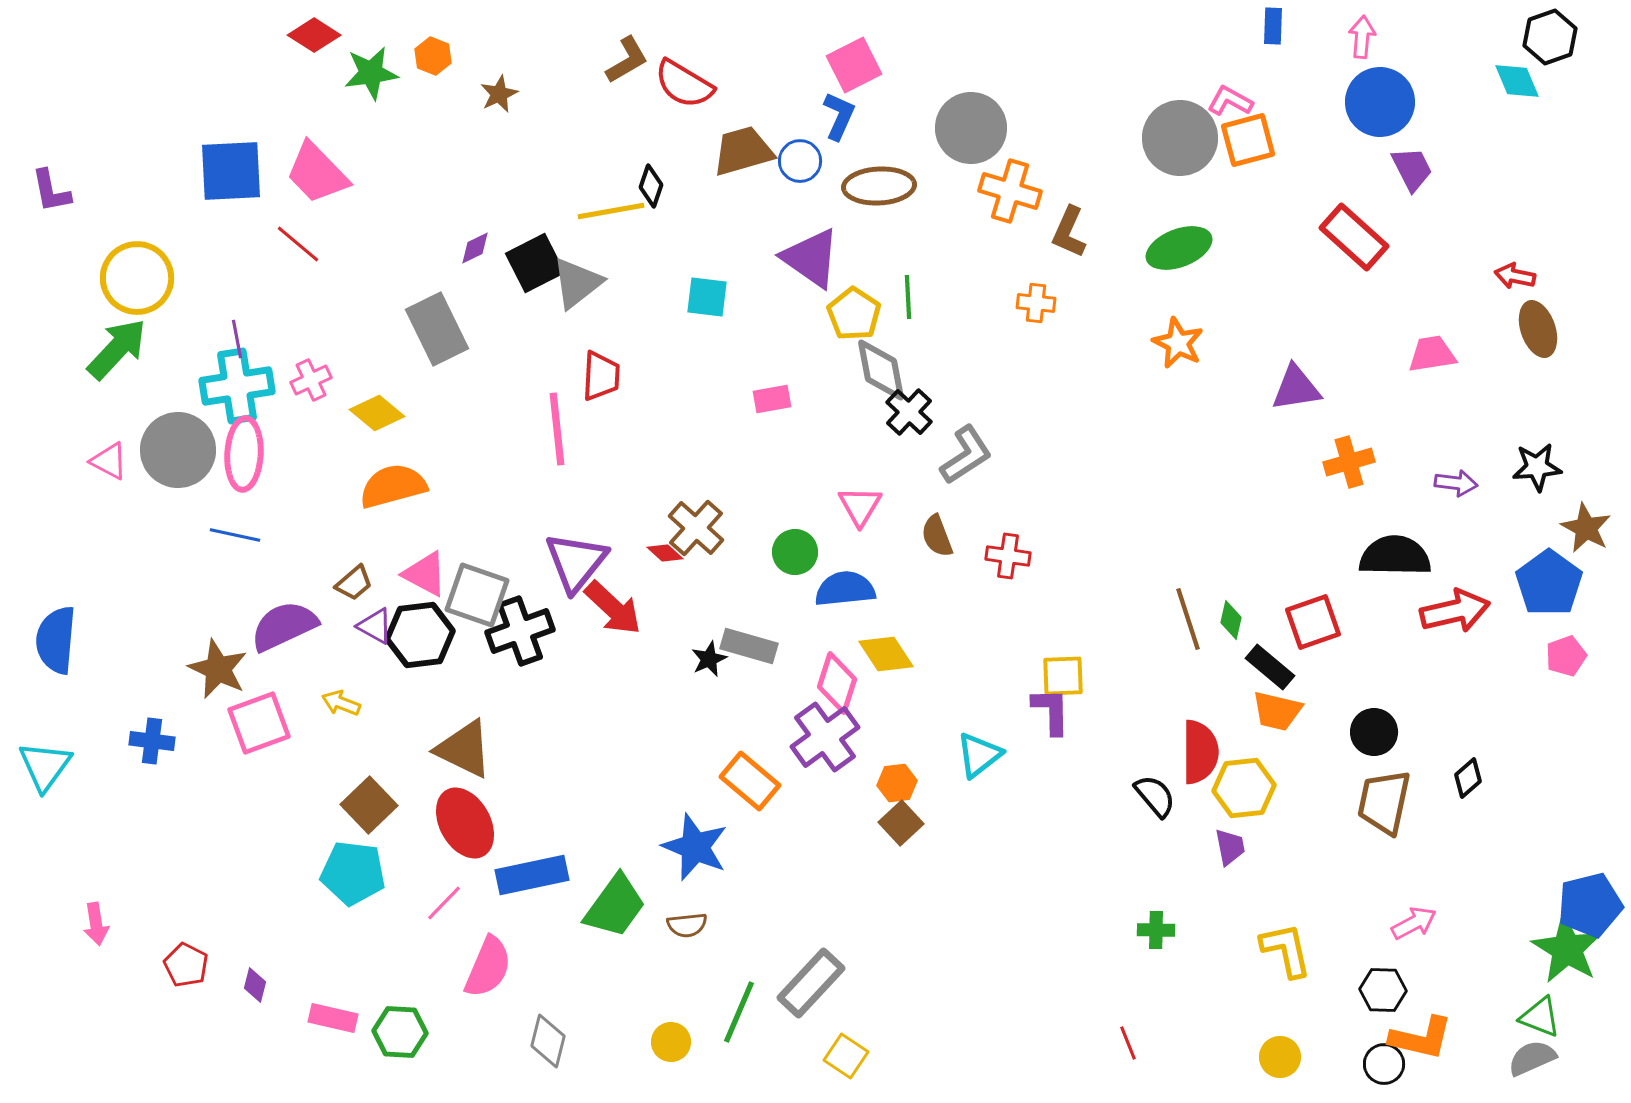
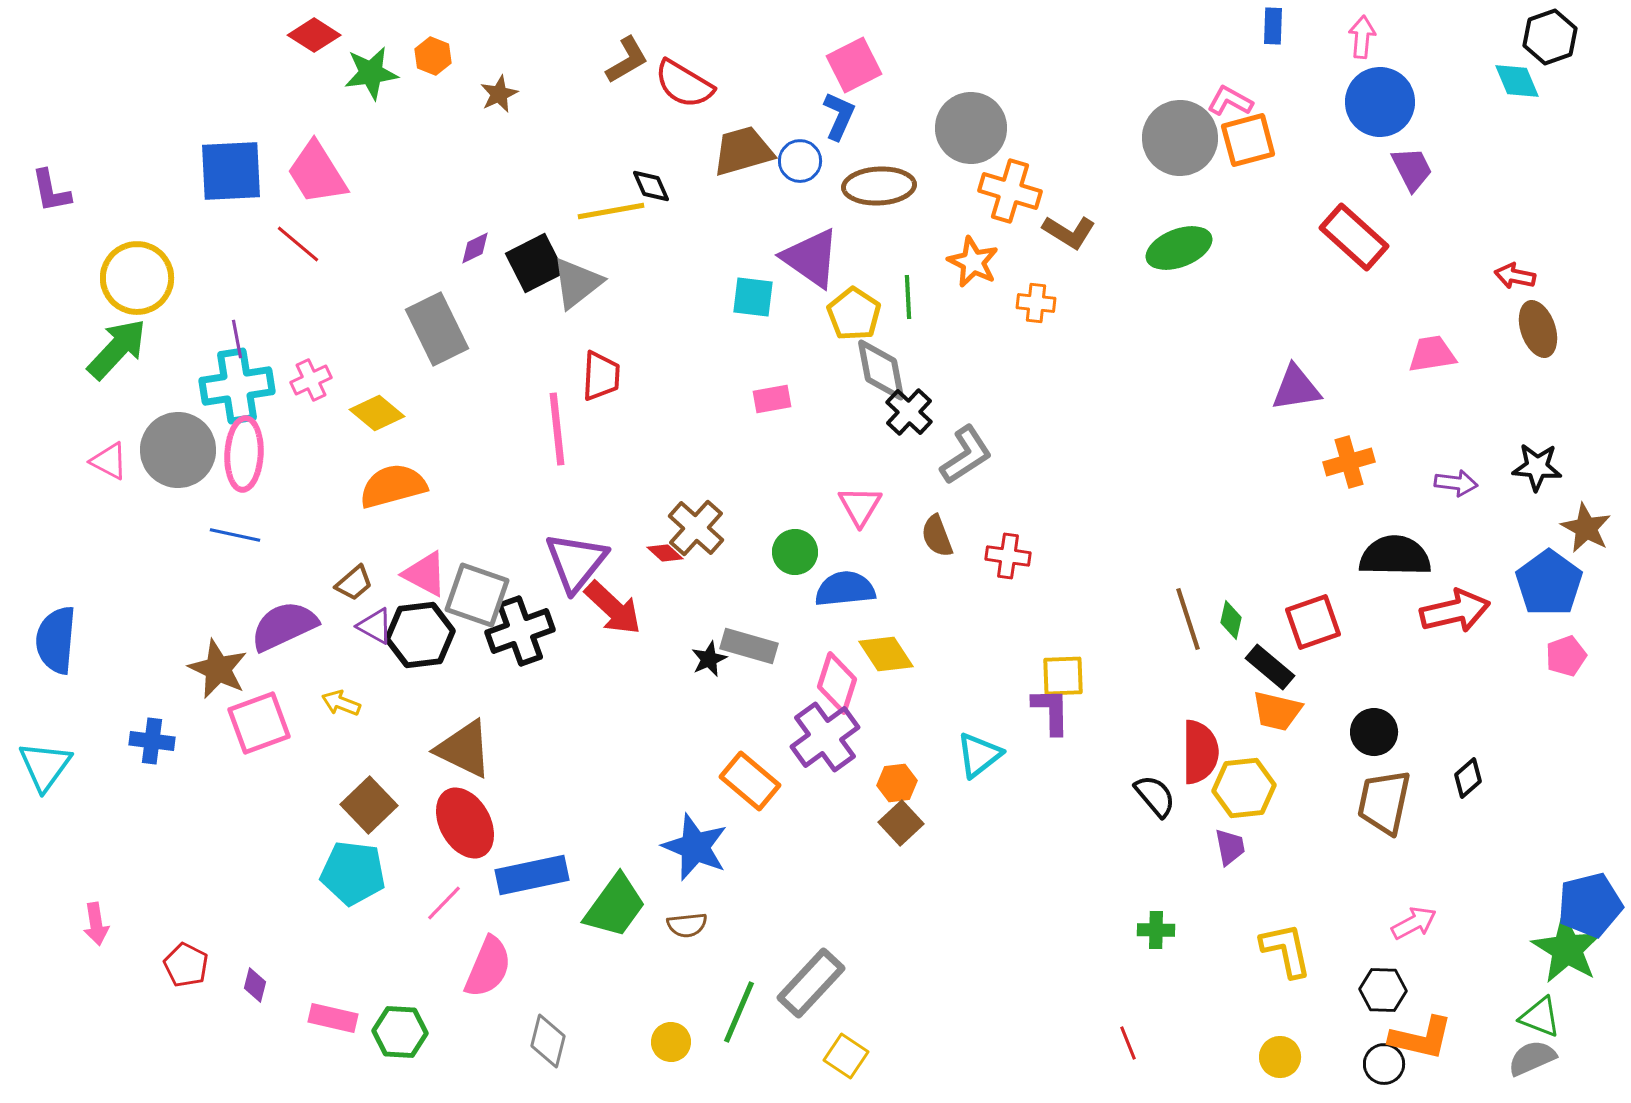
pink trapezoid at (317, 173): rotated 12 degrees clockwise
black diamond at (651, 186): rotated 42 degrees counterclockwise
brown L-shape at (1069, 232): rotated 82 degrees counterclockwise
cyan square at (707, 297): moved 46 px right
orange star at (1178, 343): moved 205 px left, 81 px up
black star at (1537, 467): rotated 9 degrees clockwise
